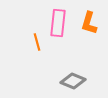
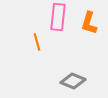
pink rectangle: moved 6 px up
